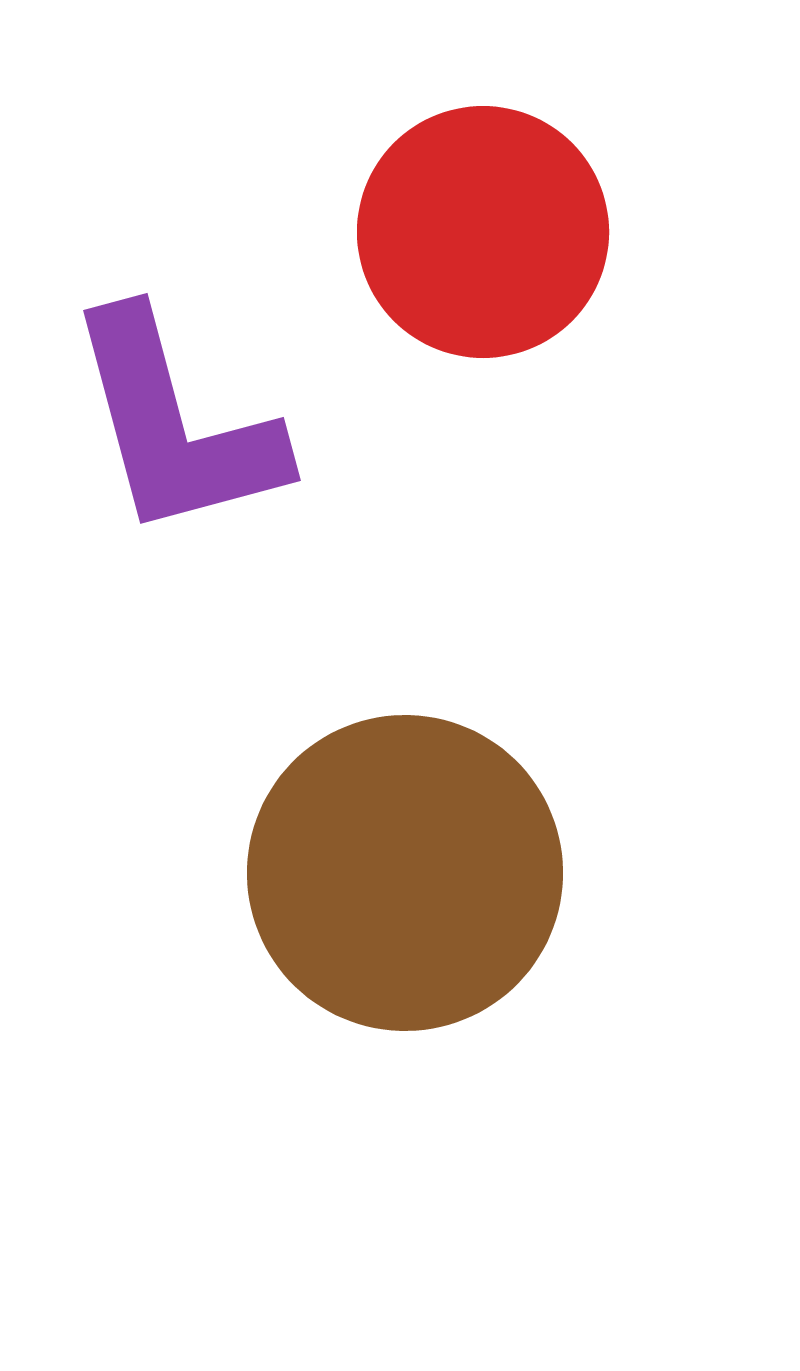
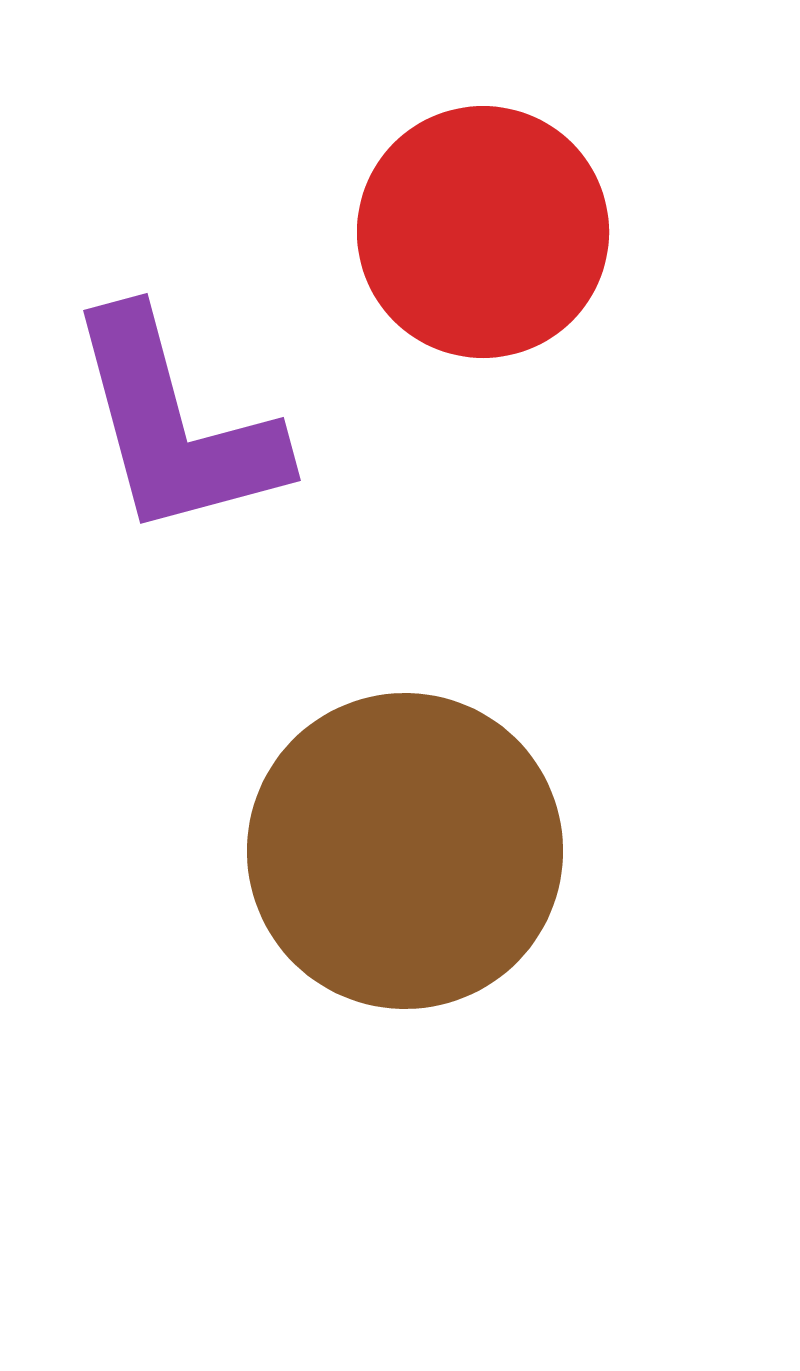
brown circle: moved 22 px up
